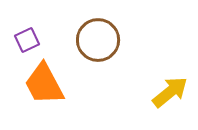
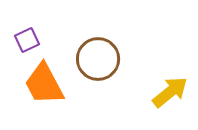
brown circle: moved 19 px down
